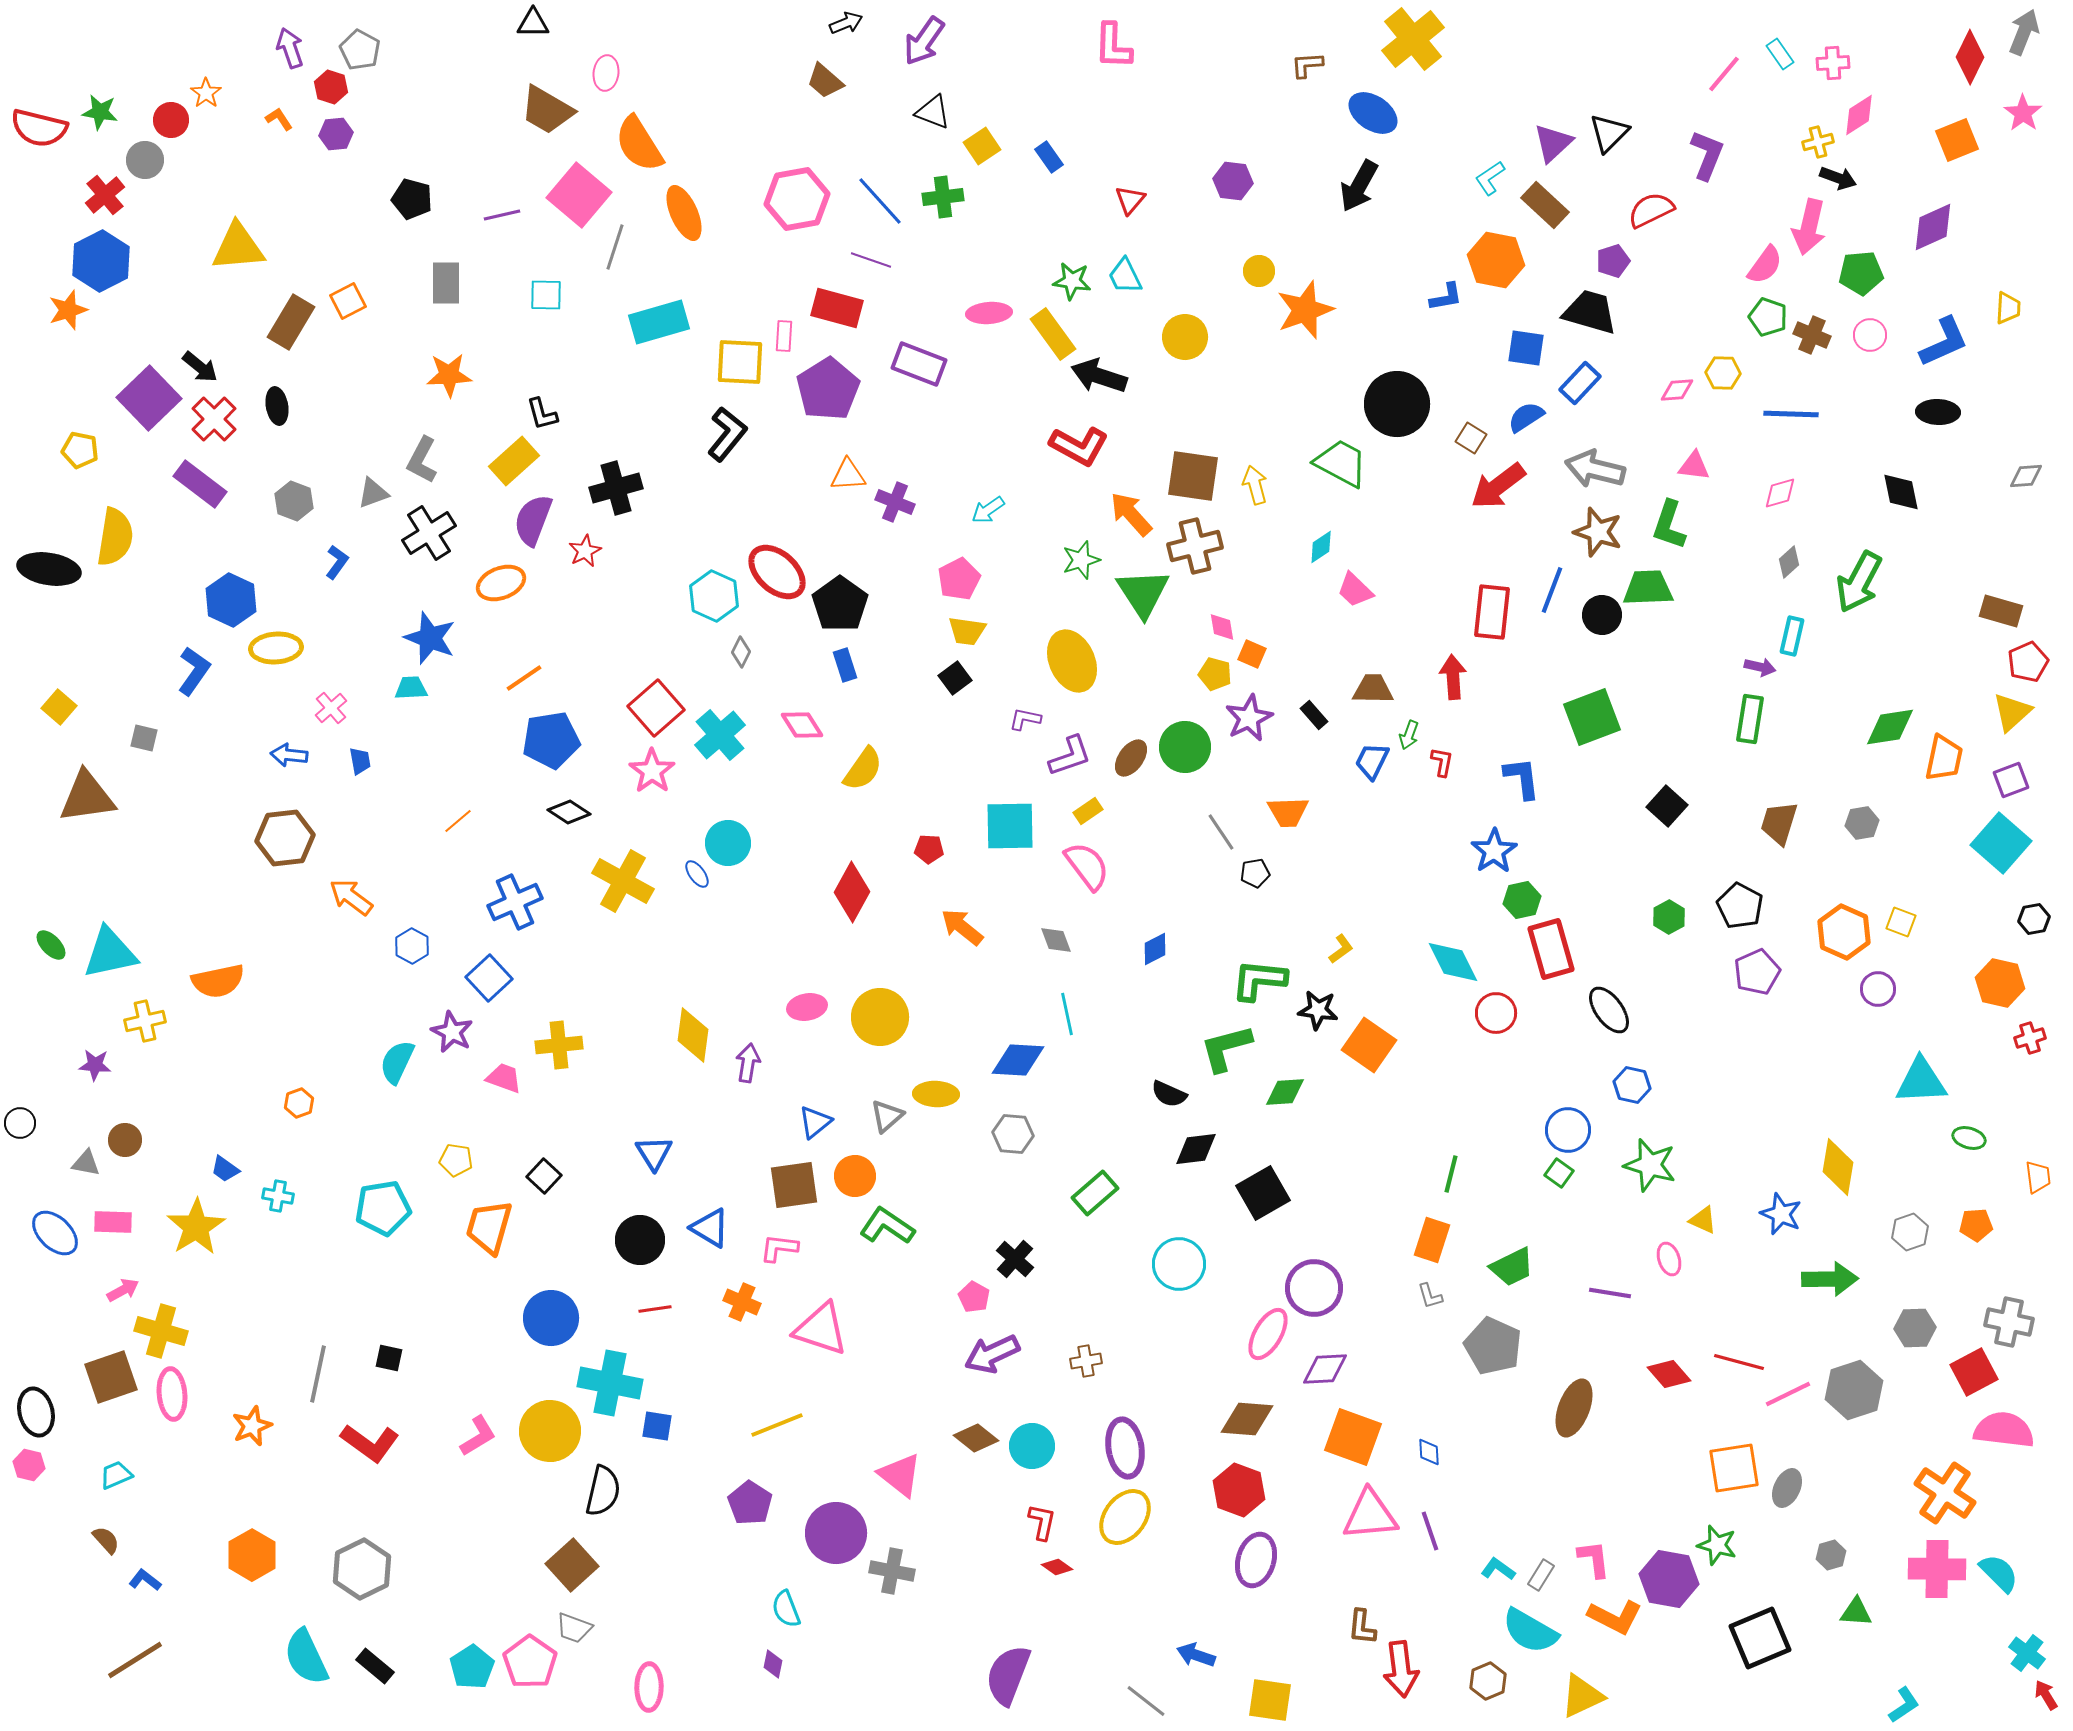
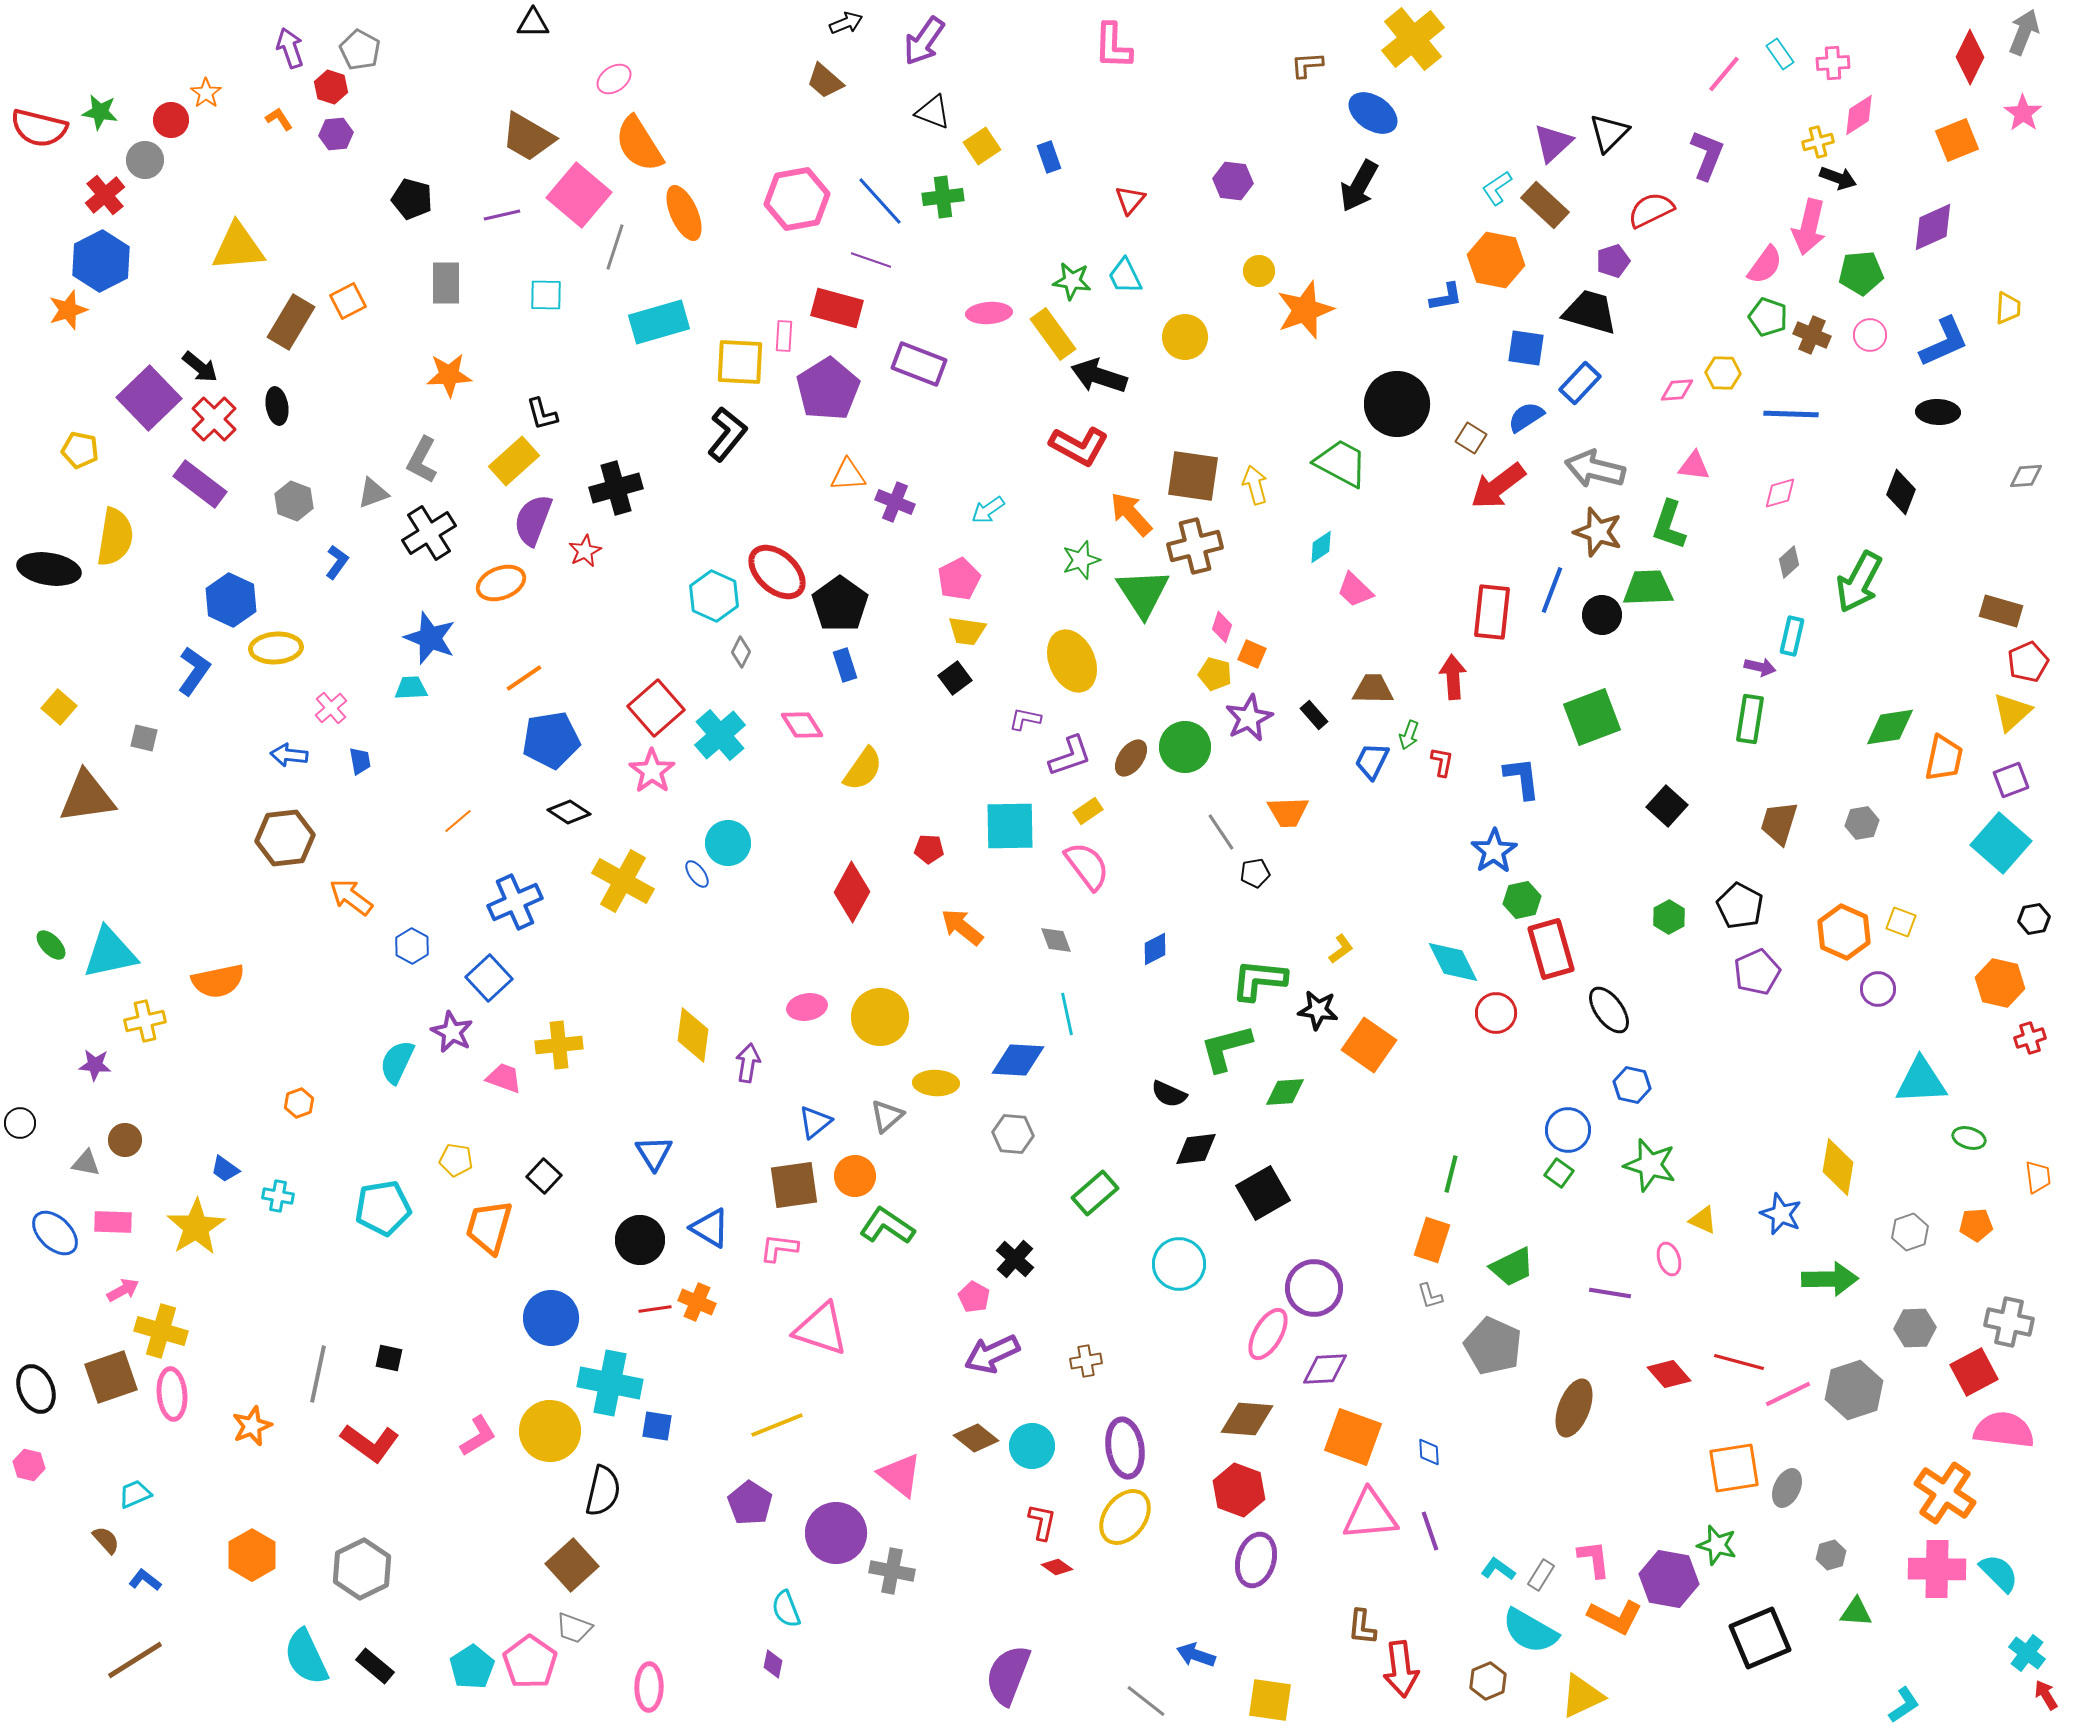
pink ellipse at (606, 73): moved 8 px right, 6 px down; rotated 48 degrees clockwise
brown trapezoid at (547, 110): moved 19 px left, 27 px down
blue rectangle at (1049, 157): rotated 16 degrees clockwise
cyan L-shape at (1490, 178): moved 7 px right, 10 px down
black diamond at (1901, 492): rotated 33 degrees clockwise
pink diamond at (1222, 627): rotated 28 degrees clockwise
yellow ellipse at (936, 1094): moved 11 px up
orange cross at (742, 1302): moved 45 px left
black ellipse at (36, 1412): moved 23 px up; rotated 9 degrees counterclockwise
cyan trapezoid at (116, 1475): moved 19 px right, 19 px down
